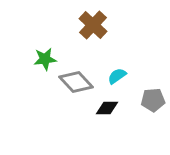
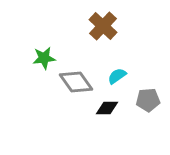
brown cross: moved 10 px right, 1 px down
green star: moved 1 px left, 1 px up
gray diamond: rotated 8 degrees clockwise
gray pentagon: moved 5 px left
